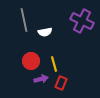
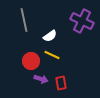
white semicircle: moved 5 px right, 4 px down; rotated 24 degrees counterclockwise
yellow line: moved 2 px left, 9 px up; rotated 49 degrees counterclockwise
purple arrow: rotated 32 degrees clockwise
red rectangle: rotated 32 degrees counterclockwise
